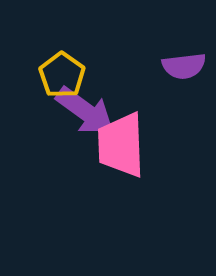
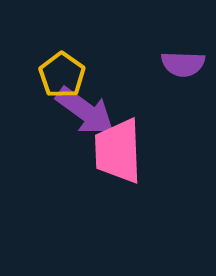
purple semicircle: moved 1 px left, 2 px up; rotated 9 degrees clockwise
pink trapezoid: moved 3 px left, 6 px down
